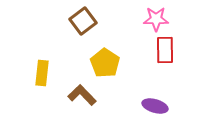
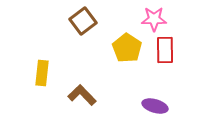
pink star: moved 2 px left
yellow pentagon: moved 22 px right, 15 px up
